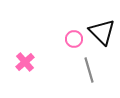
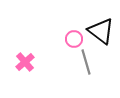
black triangle: moved 1 px left, 1 px up; rotated 8 degrees counterclockwise
gray line: moved 3 px left, 8 px up
